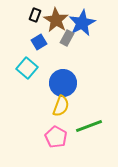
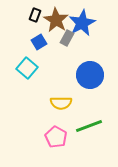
blue circle: moved 27 px right, 8 px up
yellow semicircle: moved 3 px up; rotated 70 degrees clockwise
